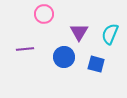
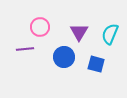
pink circle: moved 4 px left, 13 px down
